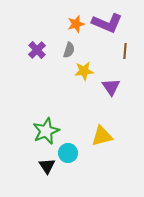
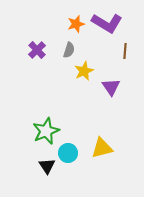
purple L-shape: rotated 8 degrees clockwise
yellow star: rotated 18 degrees counterclockwise
yellow triangle: moved 12 px down
